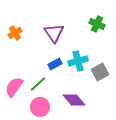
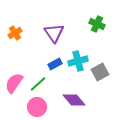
pink semicircle: moved 4 px up
pink circle: moved 3 px left
